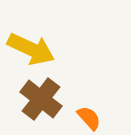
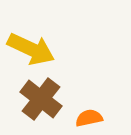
orange semicircle: rotated 60 degrees counterclockwise
